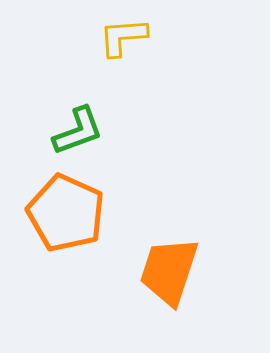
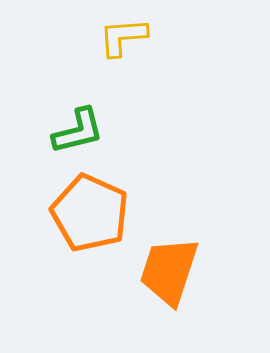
green L-shape: rotated 6 degrees clockwise
orange pentagon: moved 24 px right
